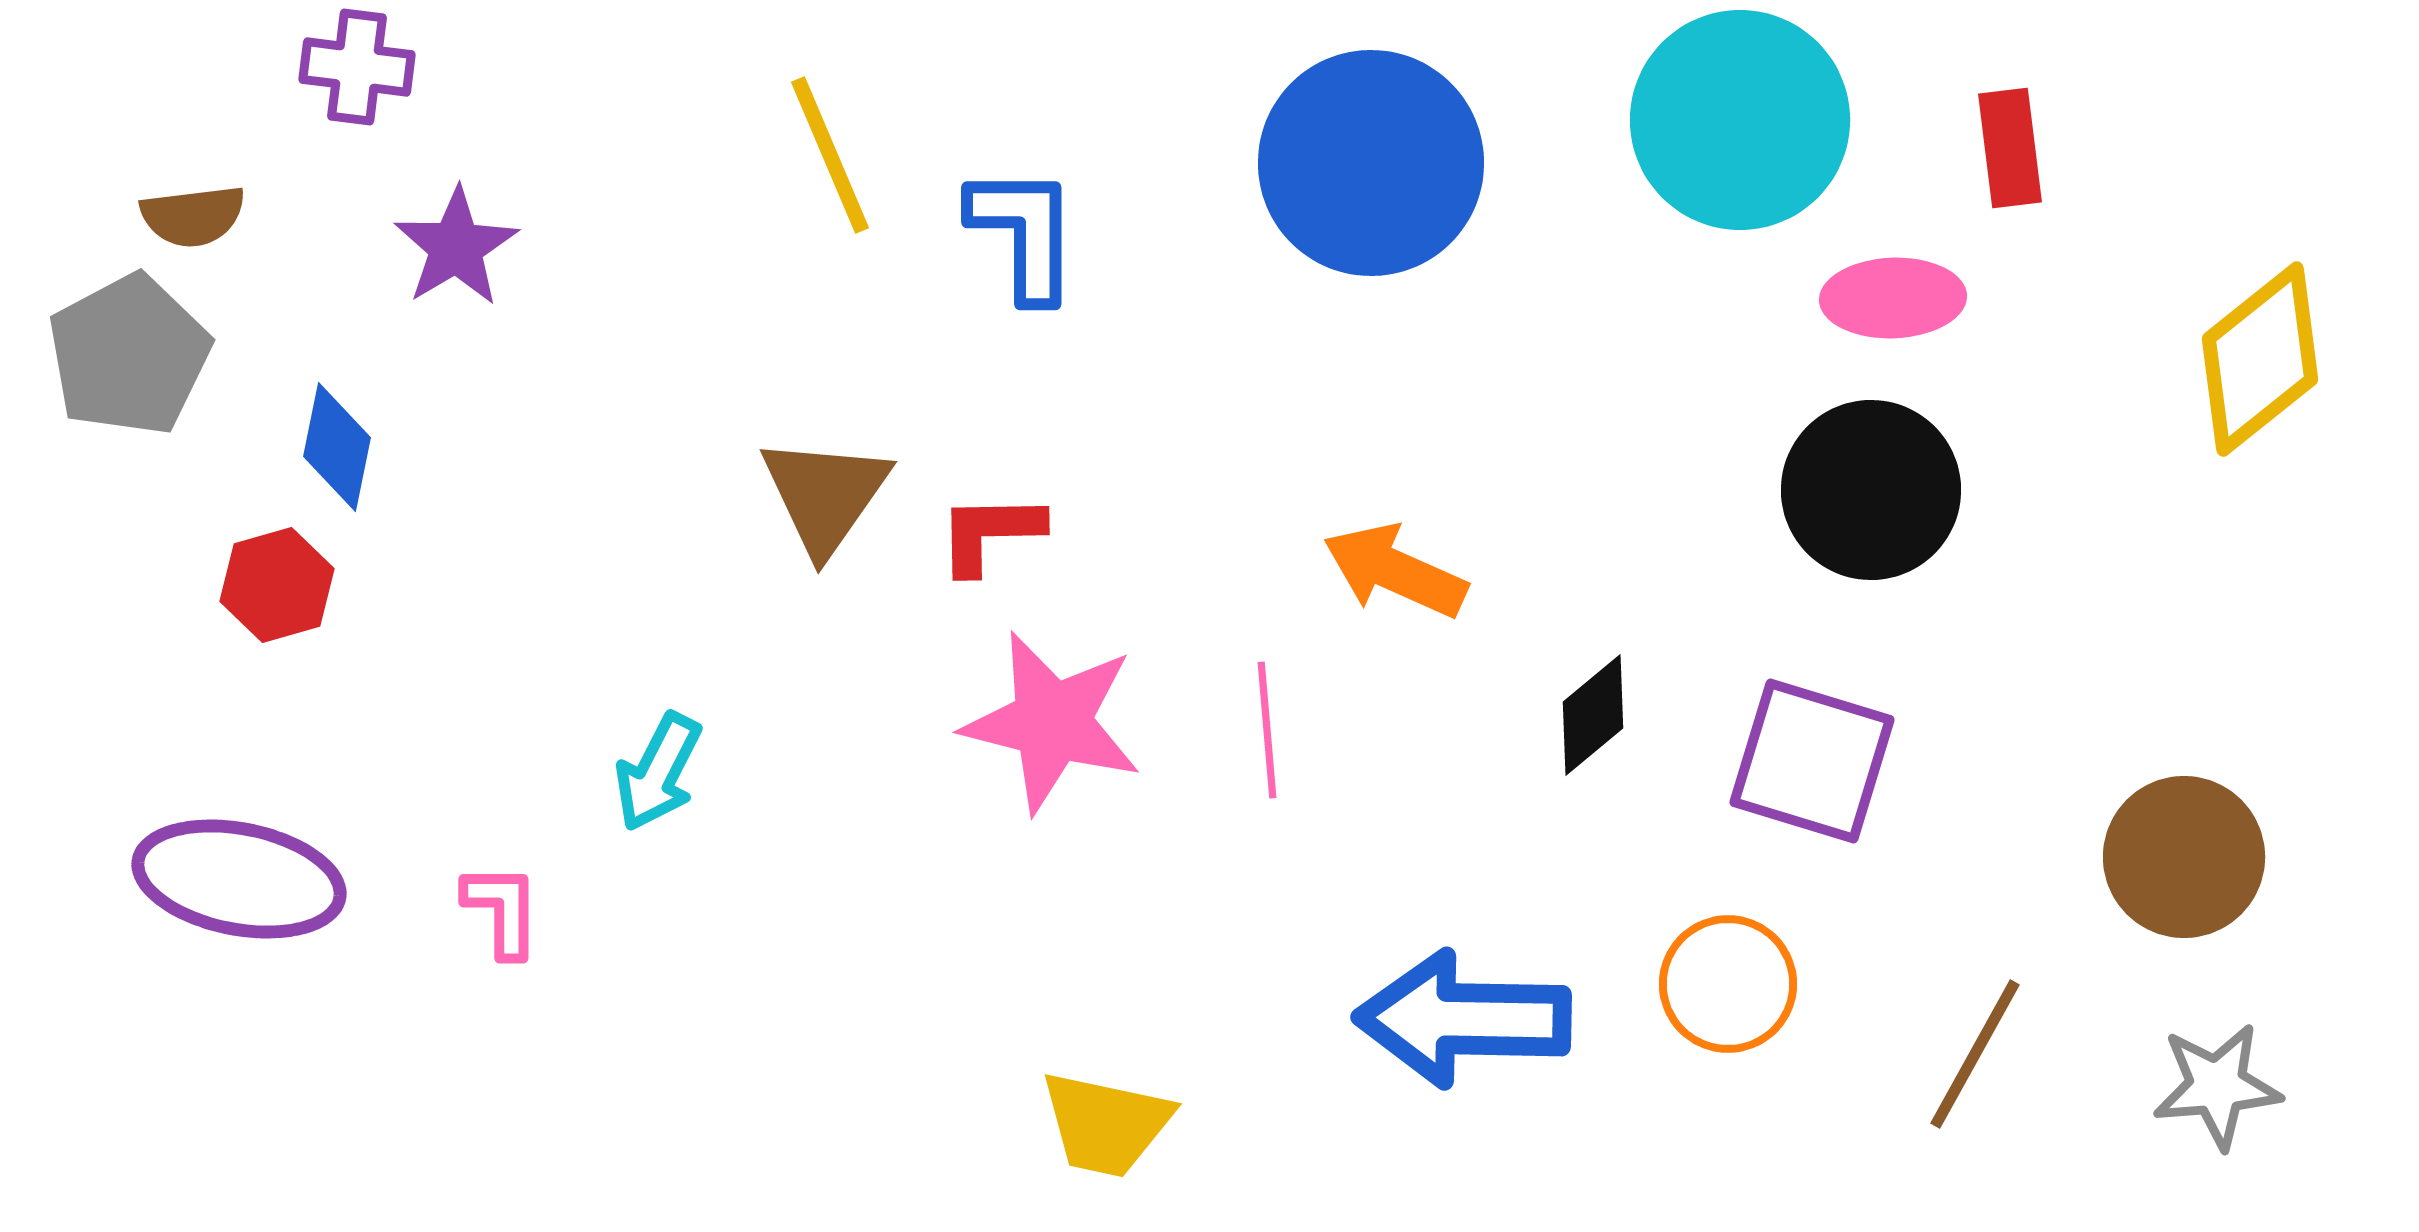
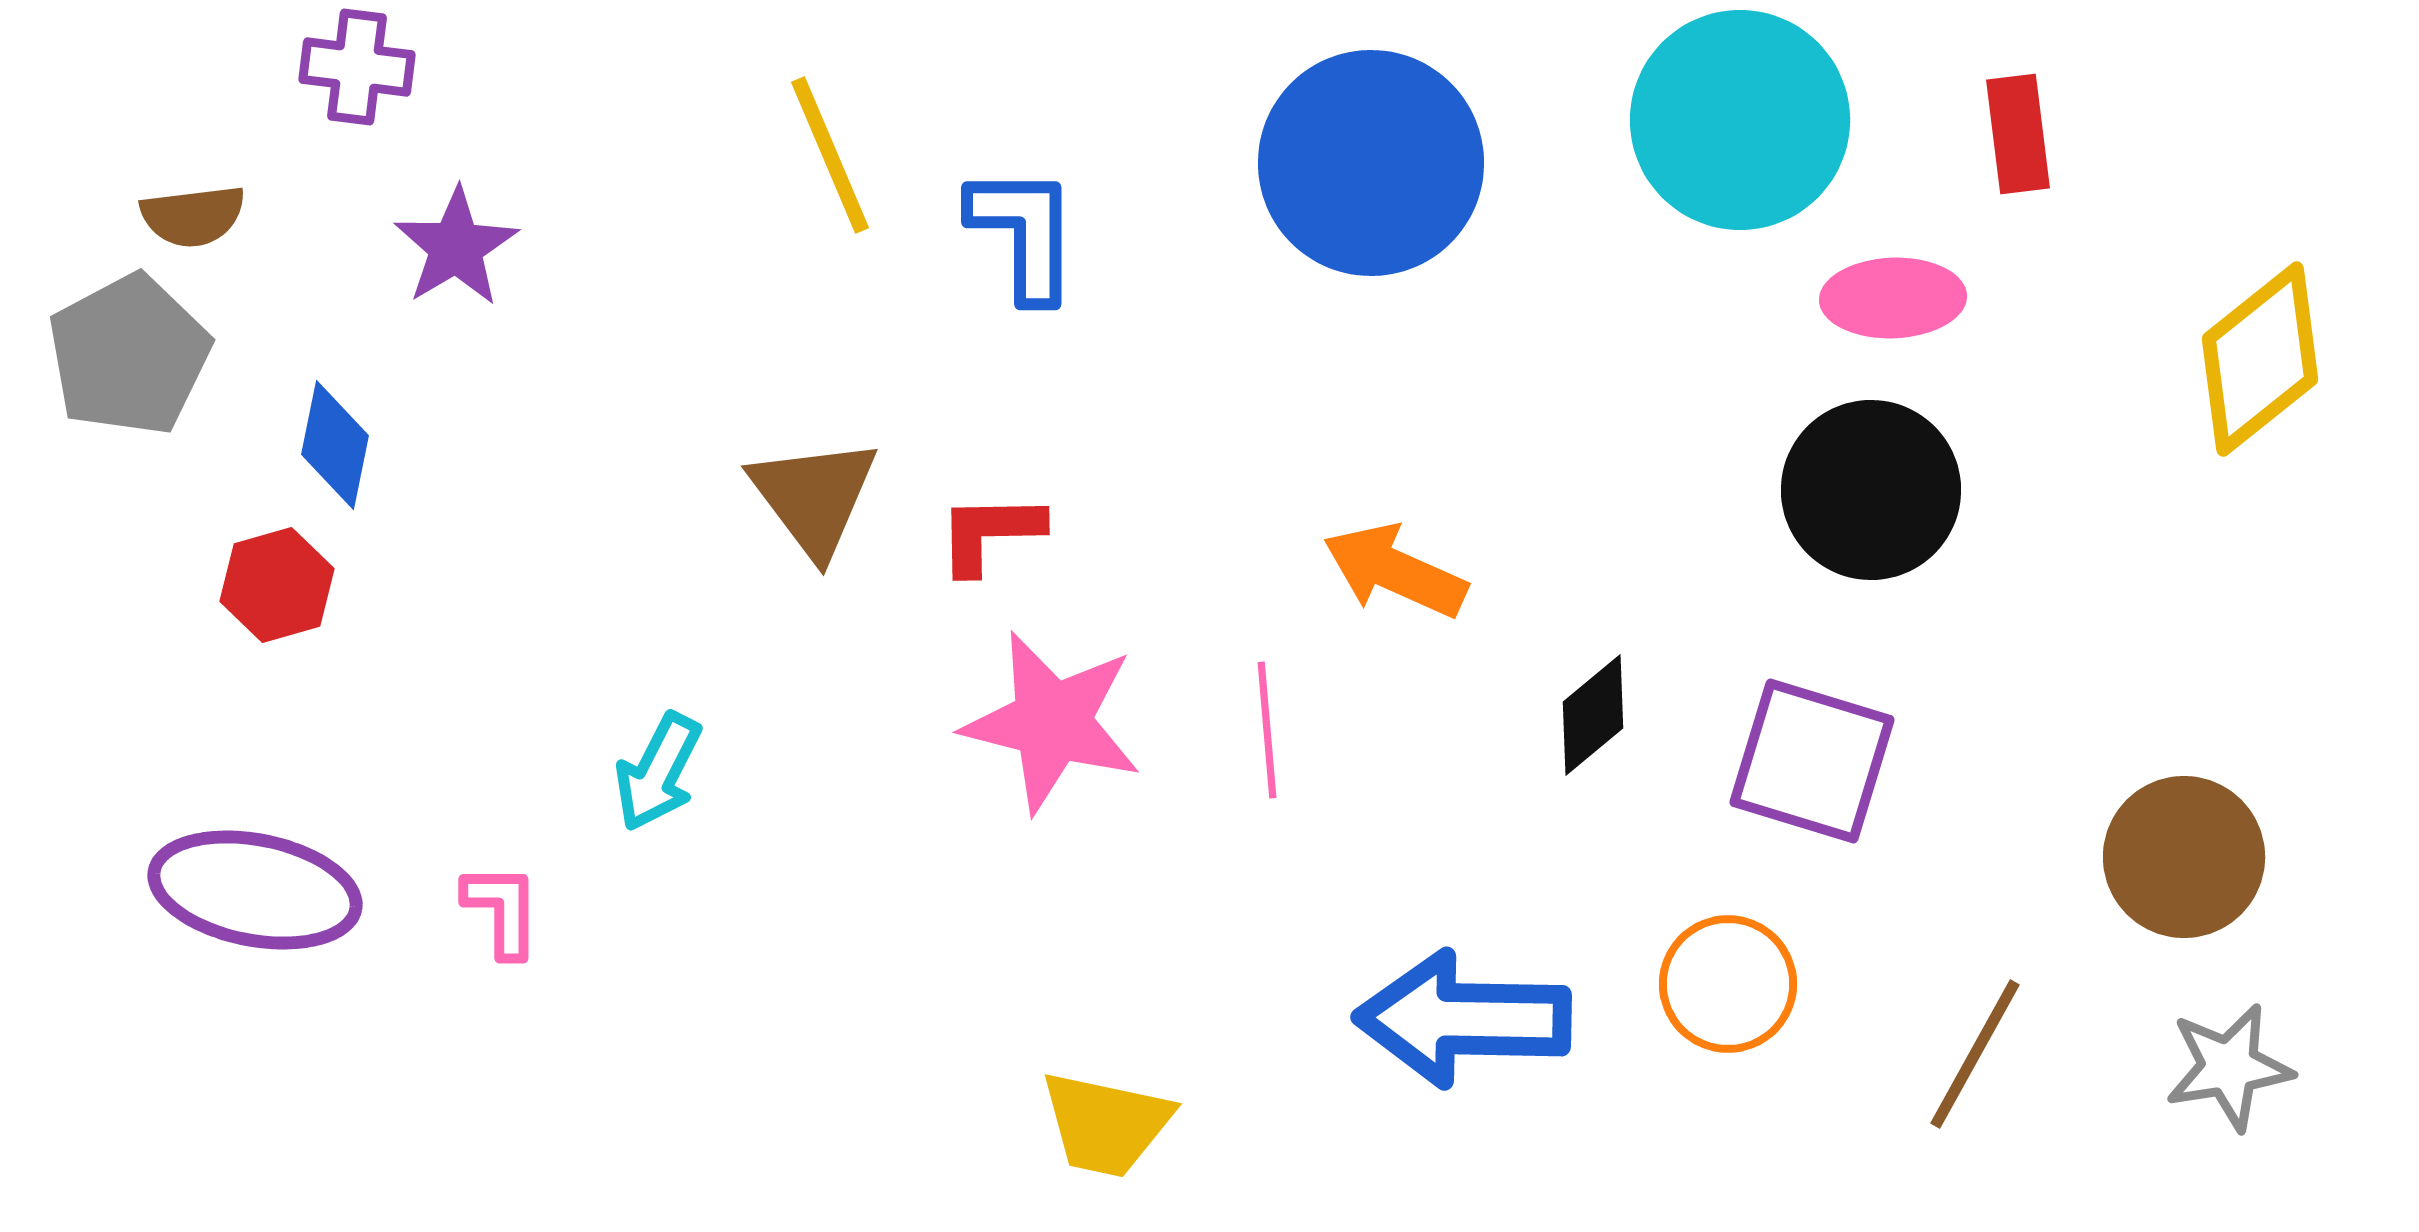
red rectangle: moved 8 px right, 14 px up
blue diamond: moved 2 px left, 2 px up
brown triangle: moved 11 px left, 2 px down; rotated 12 degrees counterclockwise
purple ellipse: moved 16 px right, 11 px down
gray star: moved 12 px right, 19 px up; rotated 4 degrees counterclockwise
